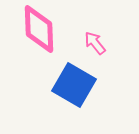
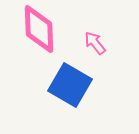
blue square: moved 4 px left
